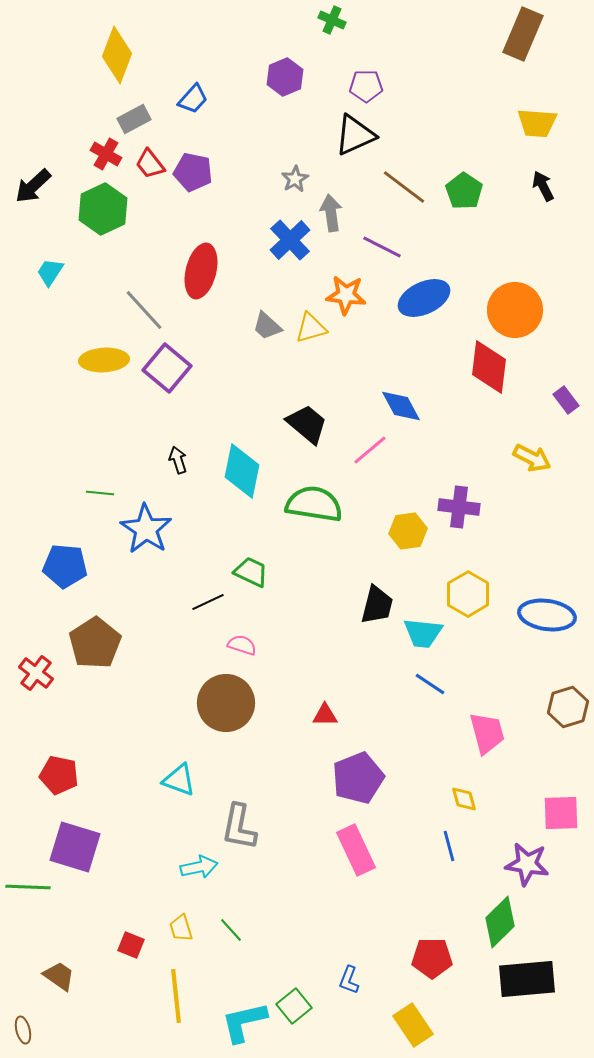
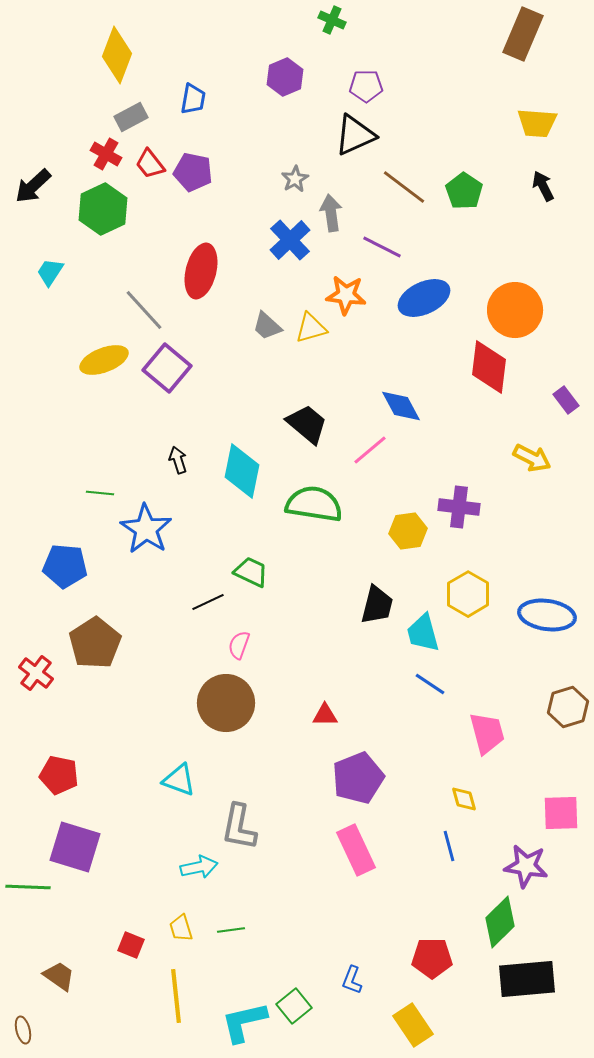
blue trapezoid at (193, 99): rotated 32 degrees counterclockwise
gray rectangle at (134, 119): moved 3 px left, 2 px up
yellow ellipse at (104, 360): rotated 18 degrees counterclockwise
cyan trapezoid at (423, 633): rotated 69 degrees clockwise
pink semicircle at (242, 645): moved 3 px left; rotated 88 degrees counterclockwise
purple star at (527, 864): moved 1 px left, 2 px down
green line at (231, 930): rotated 56 degrees counterclockwise
blue L-shape at (349, 980): moved 3 px right
